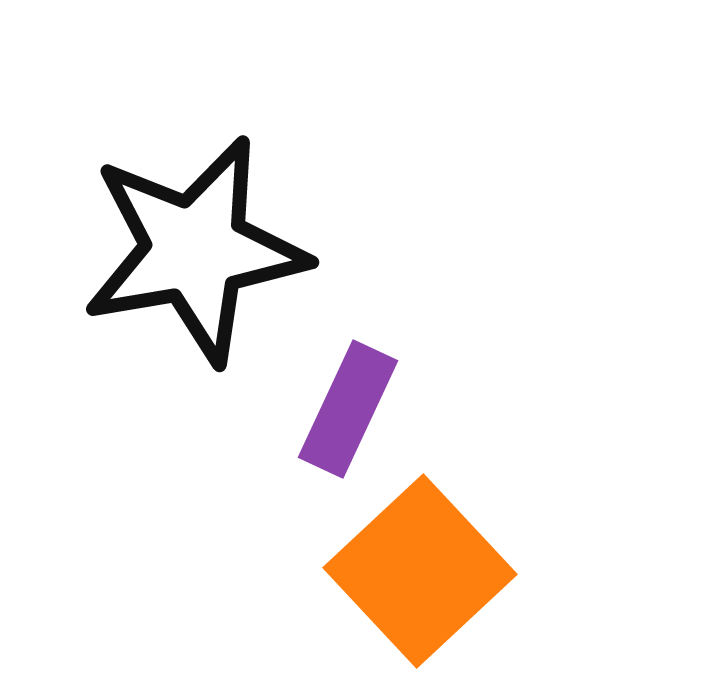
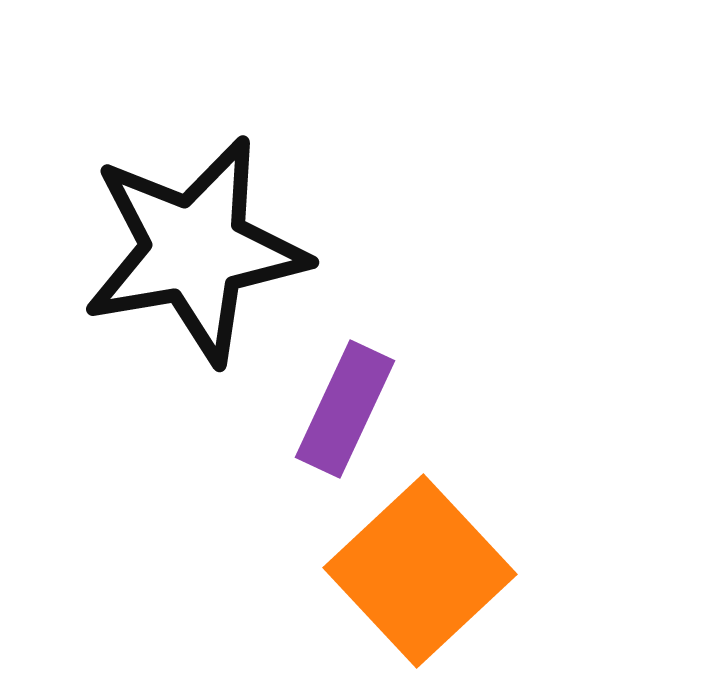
purple rectangle: moved 3 px left
